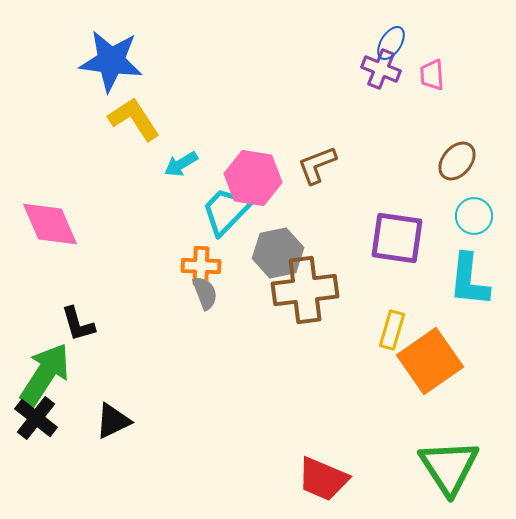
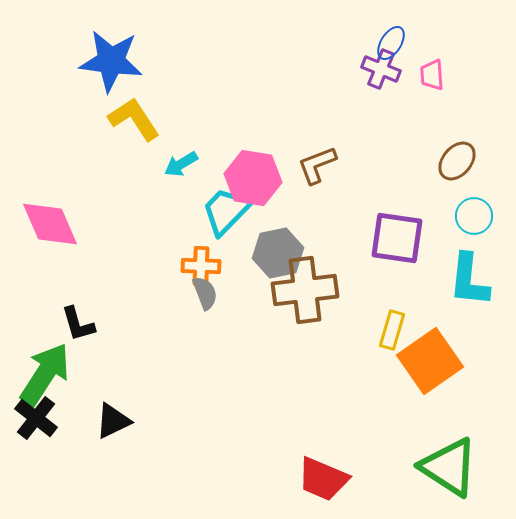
green triangle: rotated 24 degrees counterclockwise
